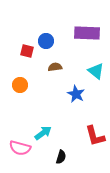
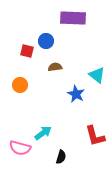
purple rectangle: moved 14 px left, 15 px up
cyan triangle: moved 1 px right, 4 px down
